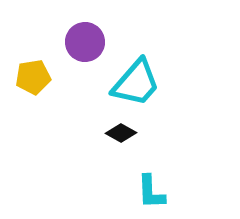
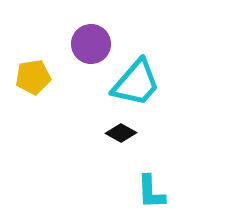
purple circle: moved 6 px right, 2 px down
